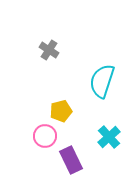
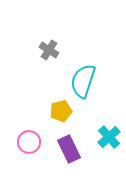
cyan semicircle: moved 19 px left
pink circle: moved 16 px left, 6 px down
purple rectangle: moved 2 px left, 11 px up
